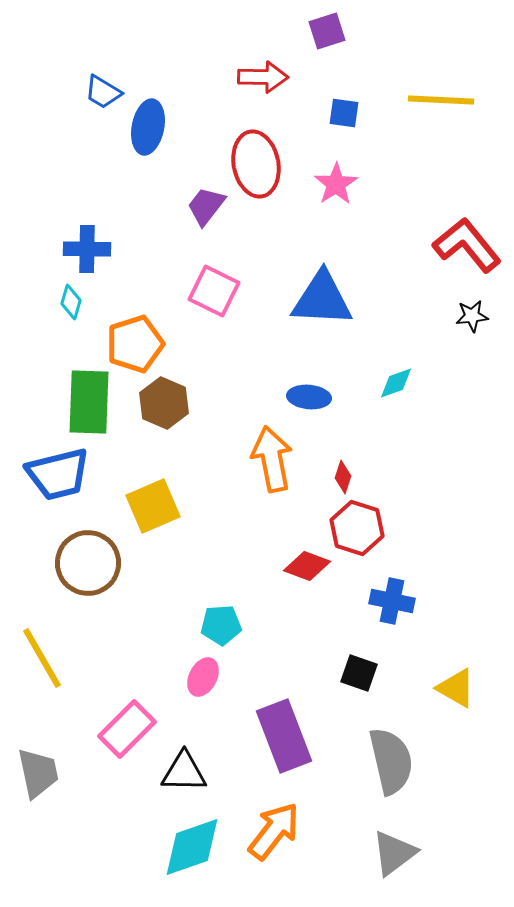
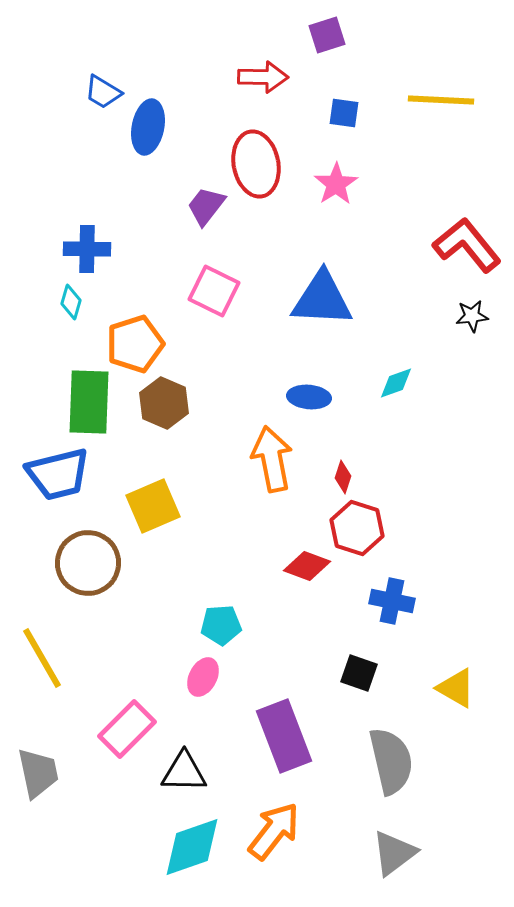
purple square at (327, 31): moved 4 px down
